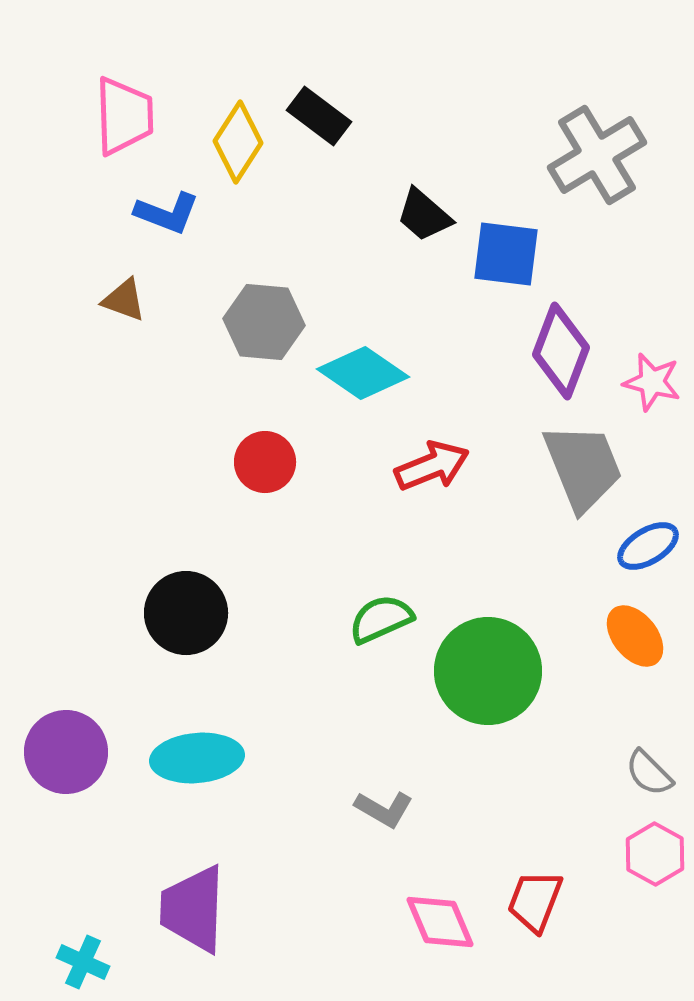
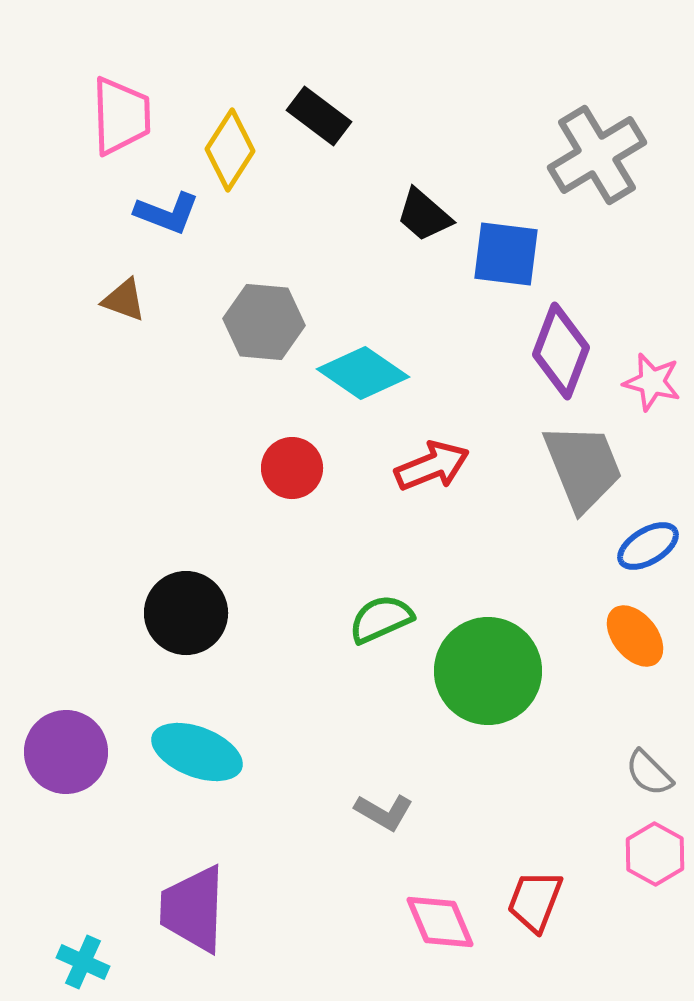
pink trapezoid: moved 3 px left
yellow diamond: moved 8 px left, 8 px down
red circle: moved 27 px right, 6 px down
cyan ellipse: moved 6 px up; rotated 26 degrees clockwise
gray L-shape: moved 3 px down
